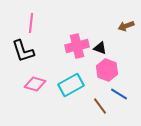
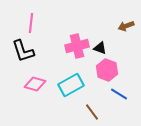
brown line: moved 8 px left, 6 px down
